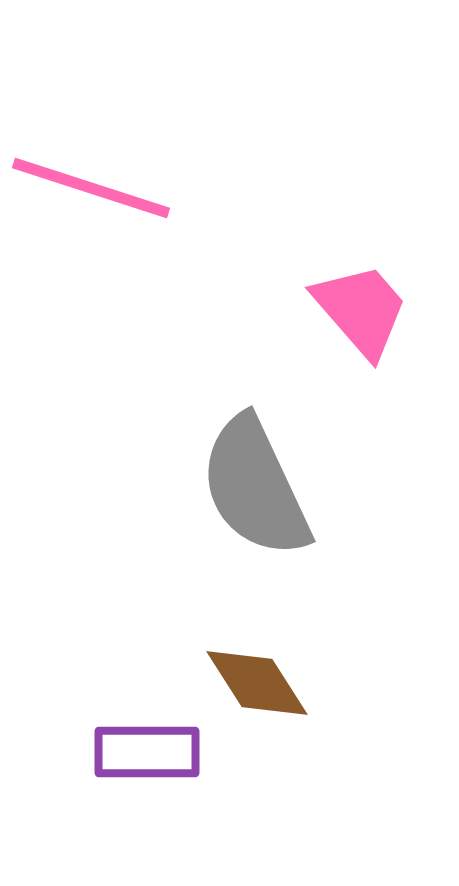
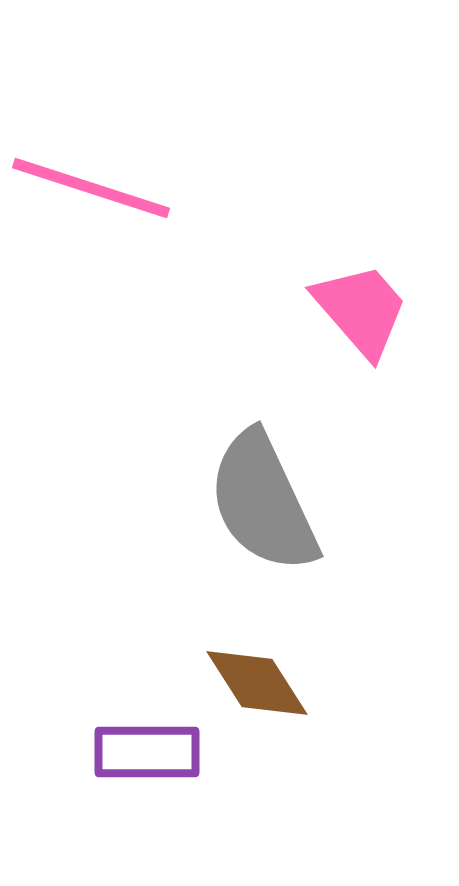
gray semicircle: moved 8 px right, 15 px down
